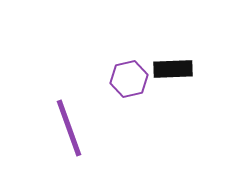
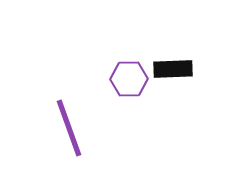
purple hexagon: rotated 12 degrees clockwise
